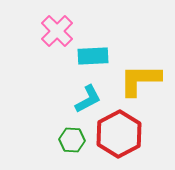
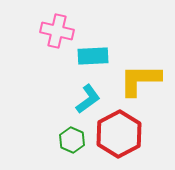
pink cross: rotated 32 degrees counterclockwise
cyan L-shape: rotated 8 degrees counterclockwise
green hexagon: rotated 20 degrees clockwise
